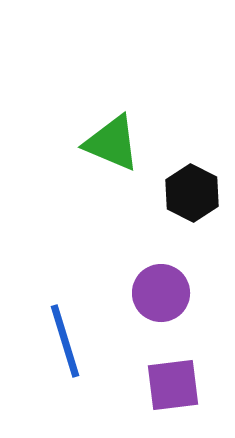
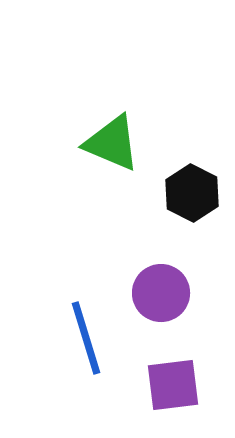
blue line: moved 21 px right, 3 px up
